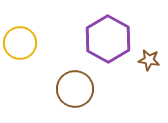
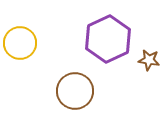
purple hexagon: rotated 6 degrees clockwise
brown circle: moved 2 px down
